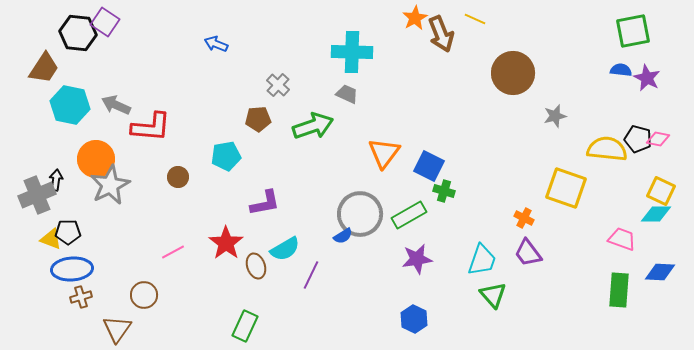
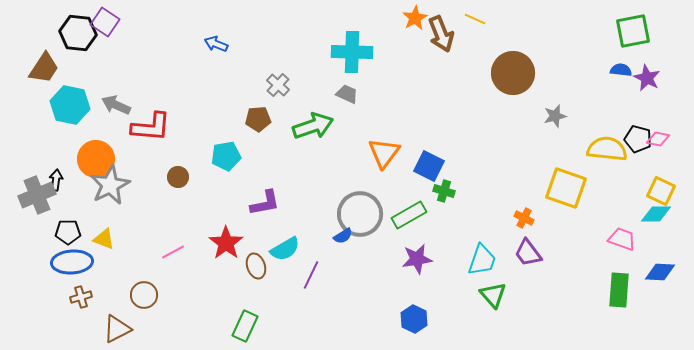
yellow triangle at (51, 239): moved 53 px right
blue ellipse at (72, 269): moved 7 px up
brown triangle at (117, 329): rotated 28 degrees clockwise
